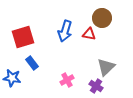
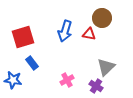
blue star: moved 1 px right, 2 px down
